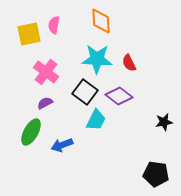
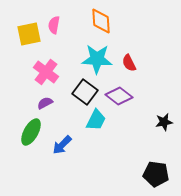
blue arrow: rotated 25 degrees counterclockwise
